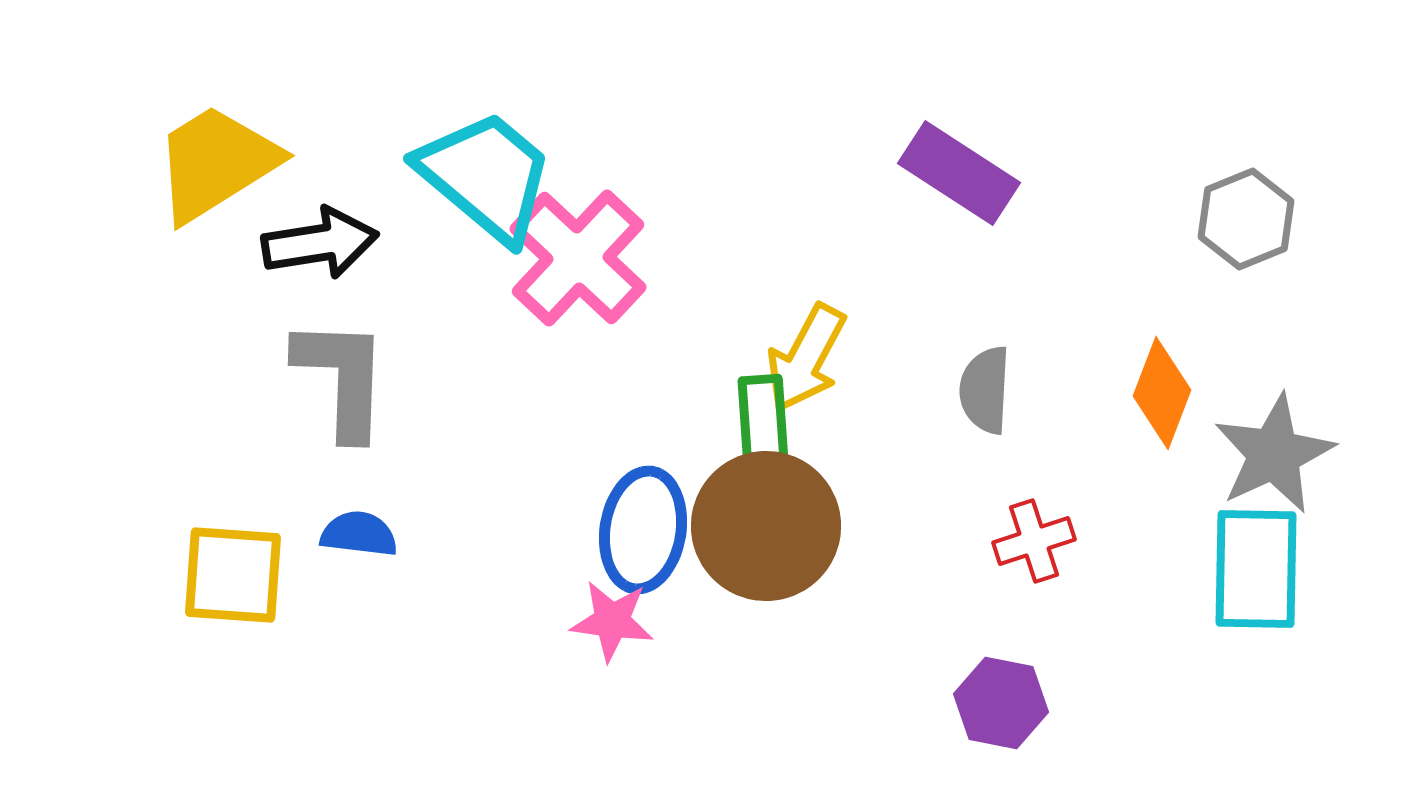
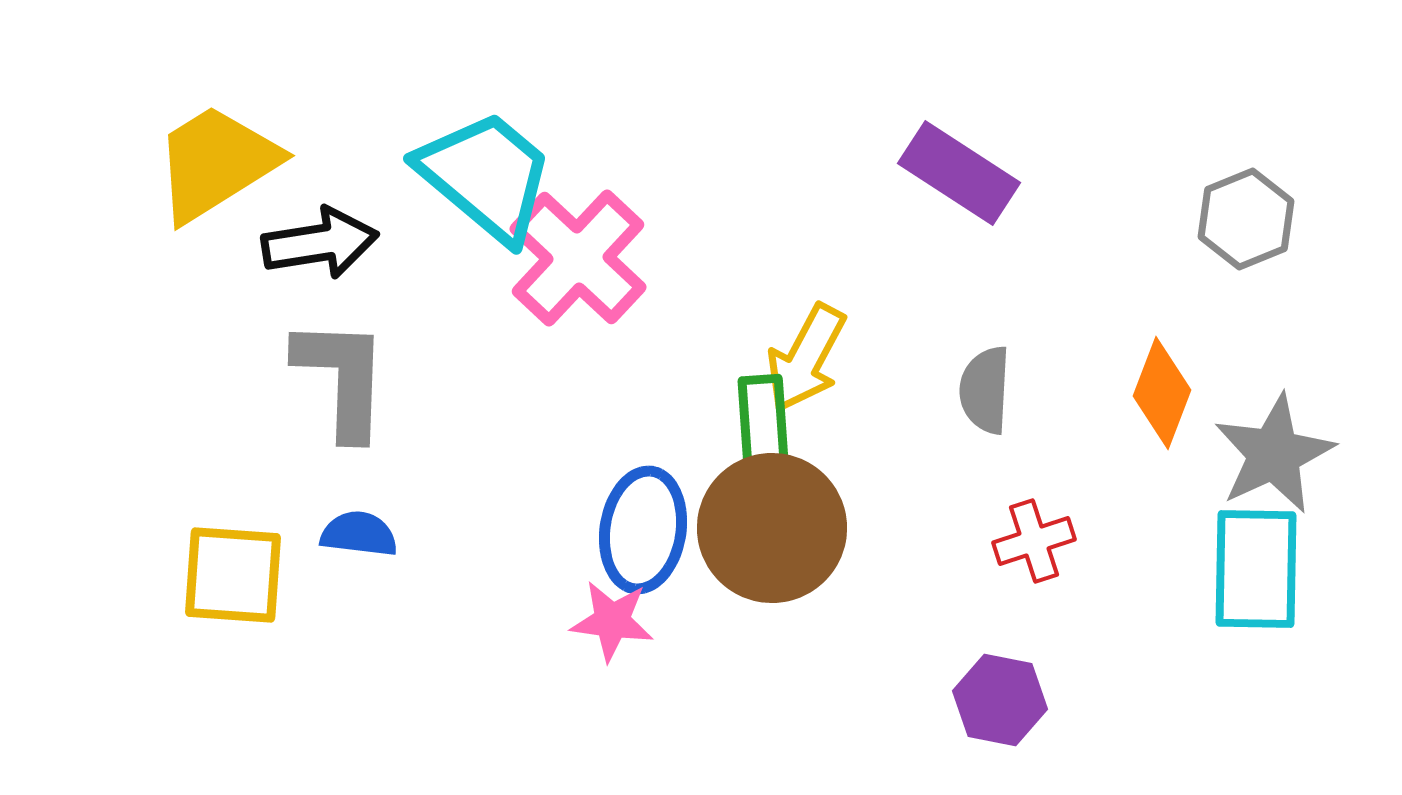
brown circle: moved 6 px right, 2 px down
purple hexagon: moved 1 px left, 3 px up
